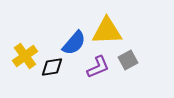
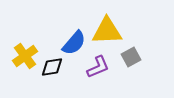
gray square: moved 3 px right, 3 px up
